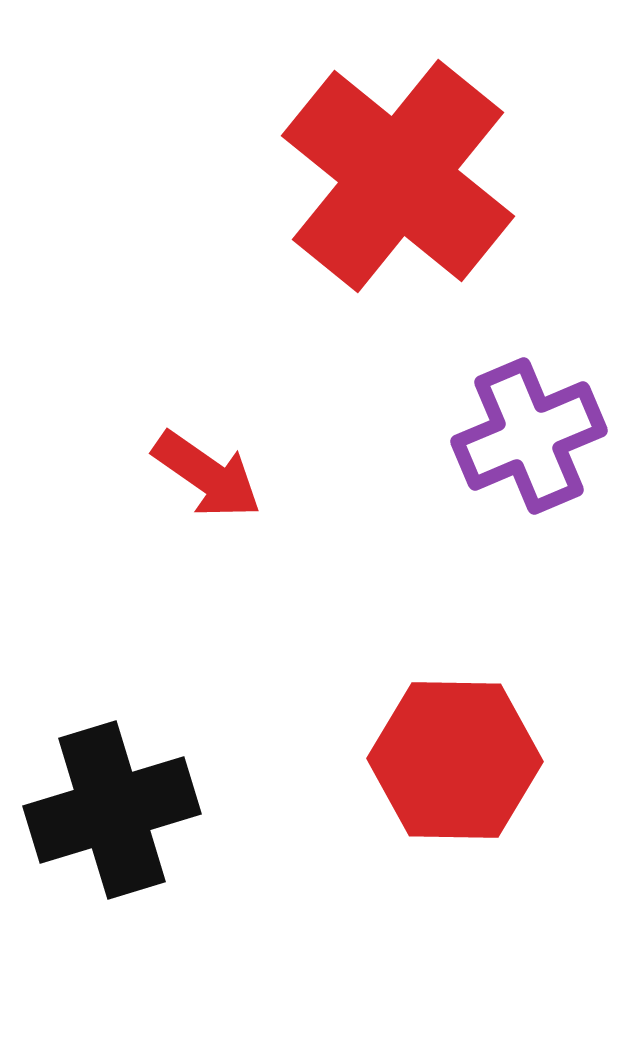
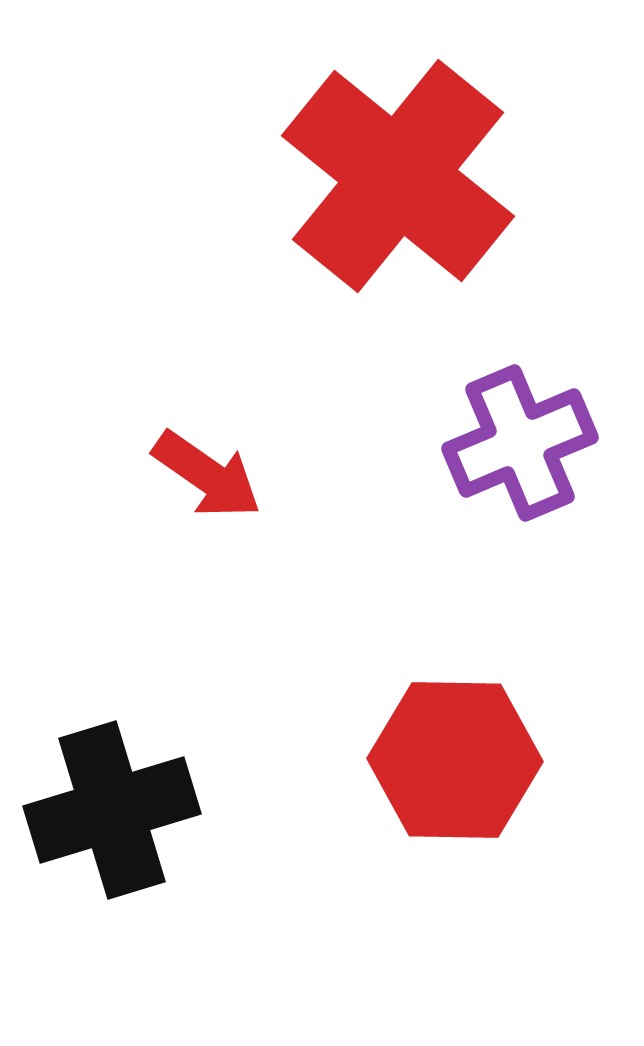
purple cross: moved 9 px left, 7 px down
